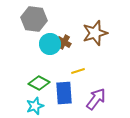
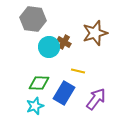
gray hexagon: moved 1 px left
cyan circle: moved 1 px left, 3 px down
yellow line: rotated 32 degrees clockwise
green diamond: rotated 25 degrees counterclockwise
blue rectangle: rotated 35 degrees clockwise
